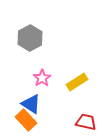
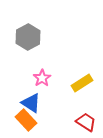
gray hexagon: moved 2 px left, 1 px up
yellow rectangle: moved 5 px right, 1 px down
blue triangle: moved 1 px up
red trapezoid: rotated 20 degrees clockwise
